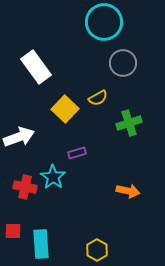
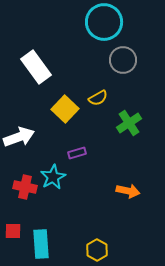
gray circle: moved 3 px up
green cross: rotated 15 degrees counterclockwise
cyan star: rotated 10 degrees clockwise
